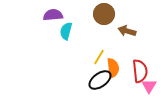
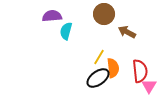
purple semicircle: moved 1 px left, 1 px down
brown arrow: moved 1 px down; rotated 12 degrees clockwise
black ellipse: moved 2 px left, 2 px up
